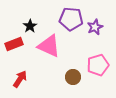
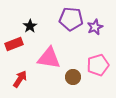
pink triangle: moved 12 px down; rotated 15 degrees counterclockwise
